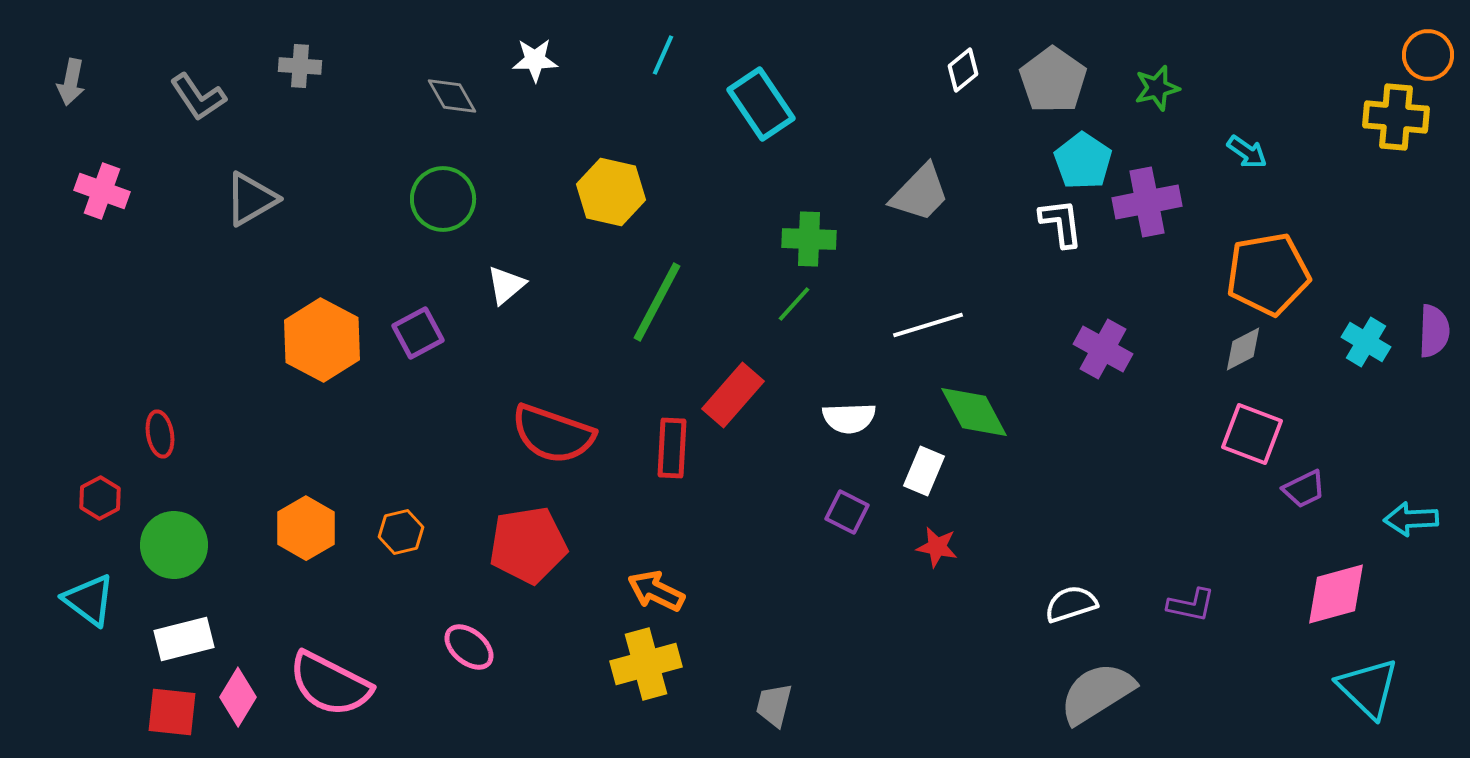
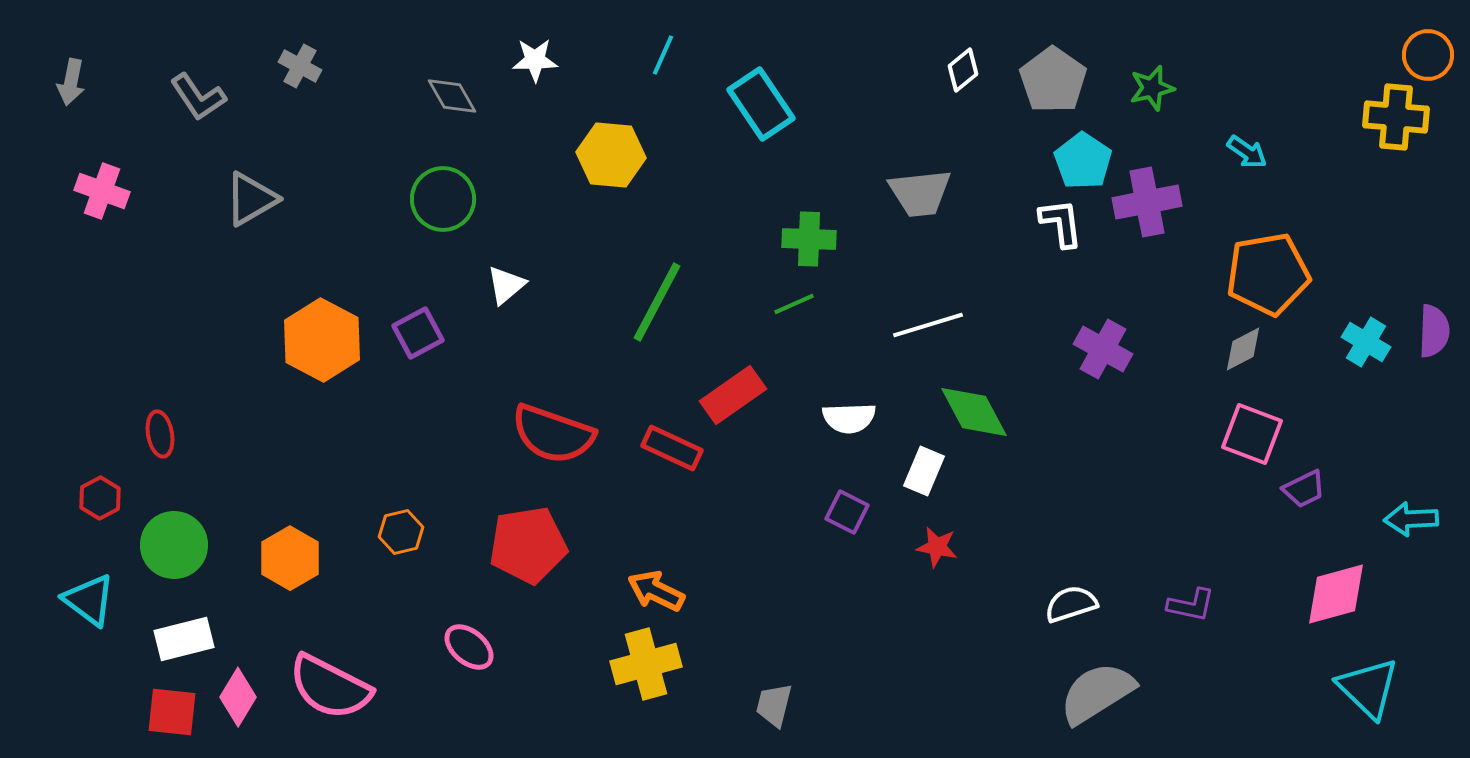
gray cross at (300, 66): rotated 24 degrees clockwise
green star at (1157, 88): moved 5 px left
yellow hexagon at (611, 192): moved 37 px up; rotated 8 degrees counterclockwise
gray trapezoid at (920, 193): rotated 40 degrees clockwise
green line at (794, 304): rotated 24 degrees clockwise
red rectangle at (733, 395): rotated 14 degrees clockwise
red rectangle at (672, 448): rotated 68 degrees counterclockwise
orange hexagon at (306, 528): moved 16 px left, 30 px down
pink semicircle at (330, 684): moved 3 px down
